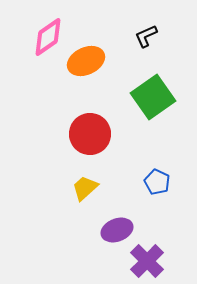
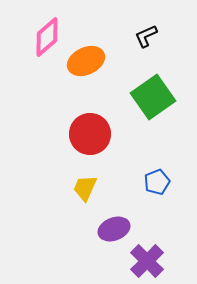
pink diamond: moved 1 px left; rotated 6 degrees counterclockwise
blue pentagon: rotated 25 degrees clockwise
yellow trapezoid: rotated 24 degrees counterclockwise
purple ellipse: moved 3 px left, 1 px up
